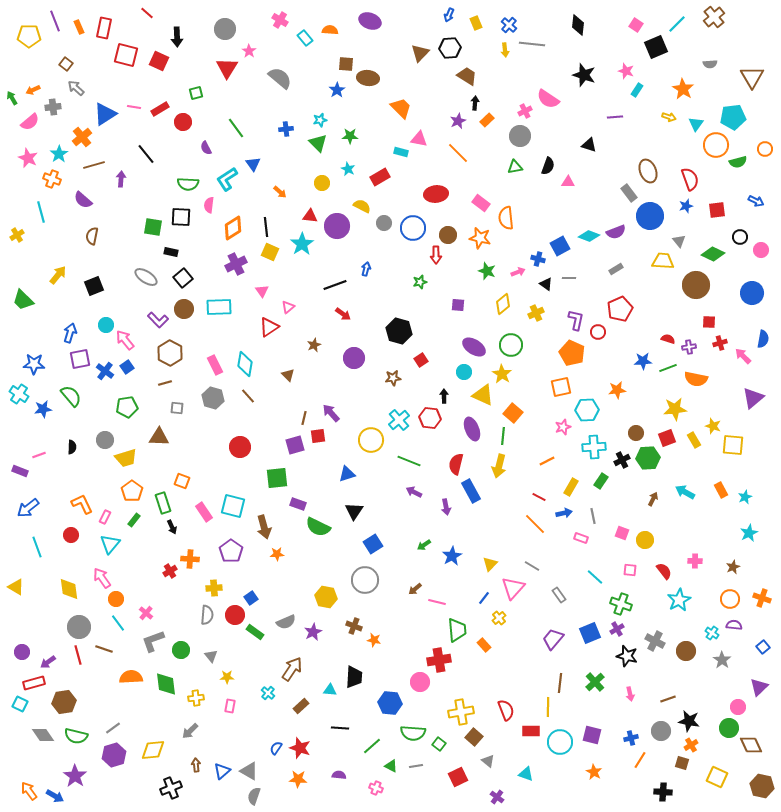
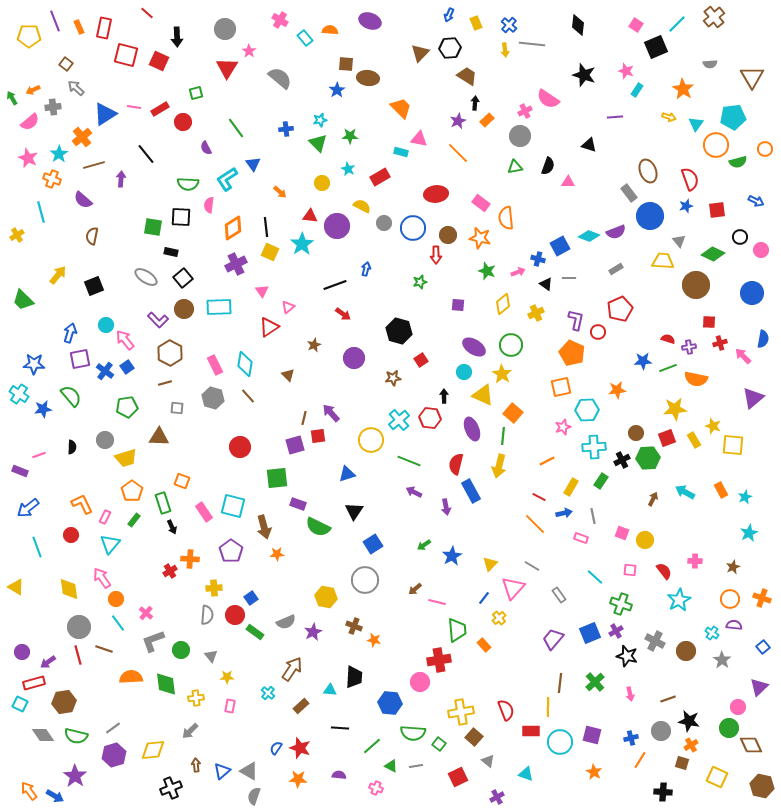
purple cross at (617, 629): moved 1 px left, 2 px down
purple cross at (497, 797): rotated 24 degrees clockwise
